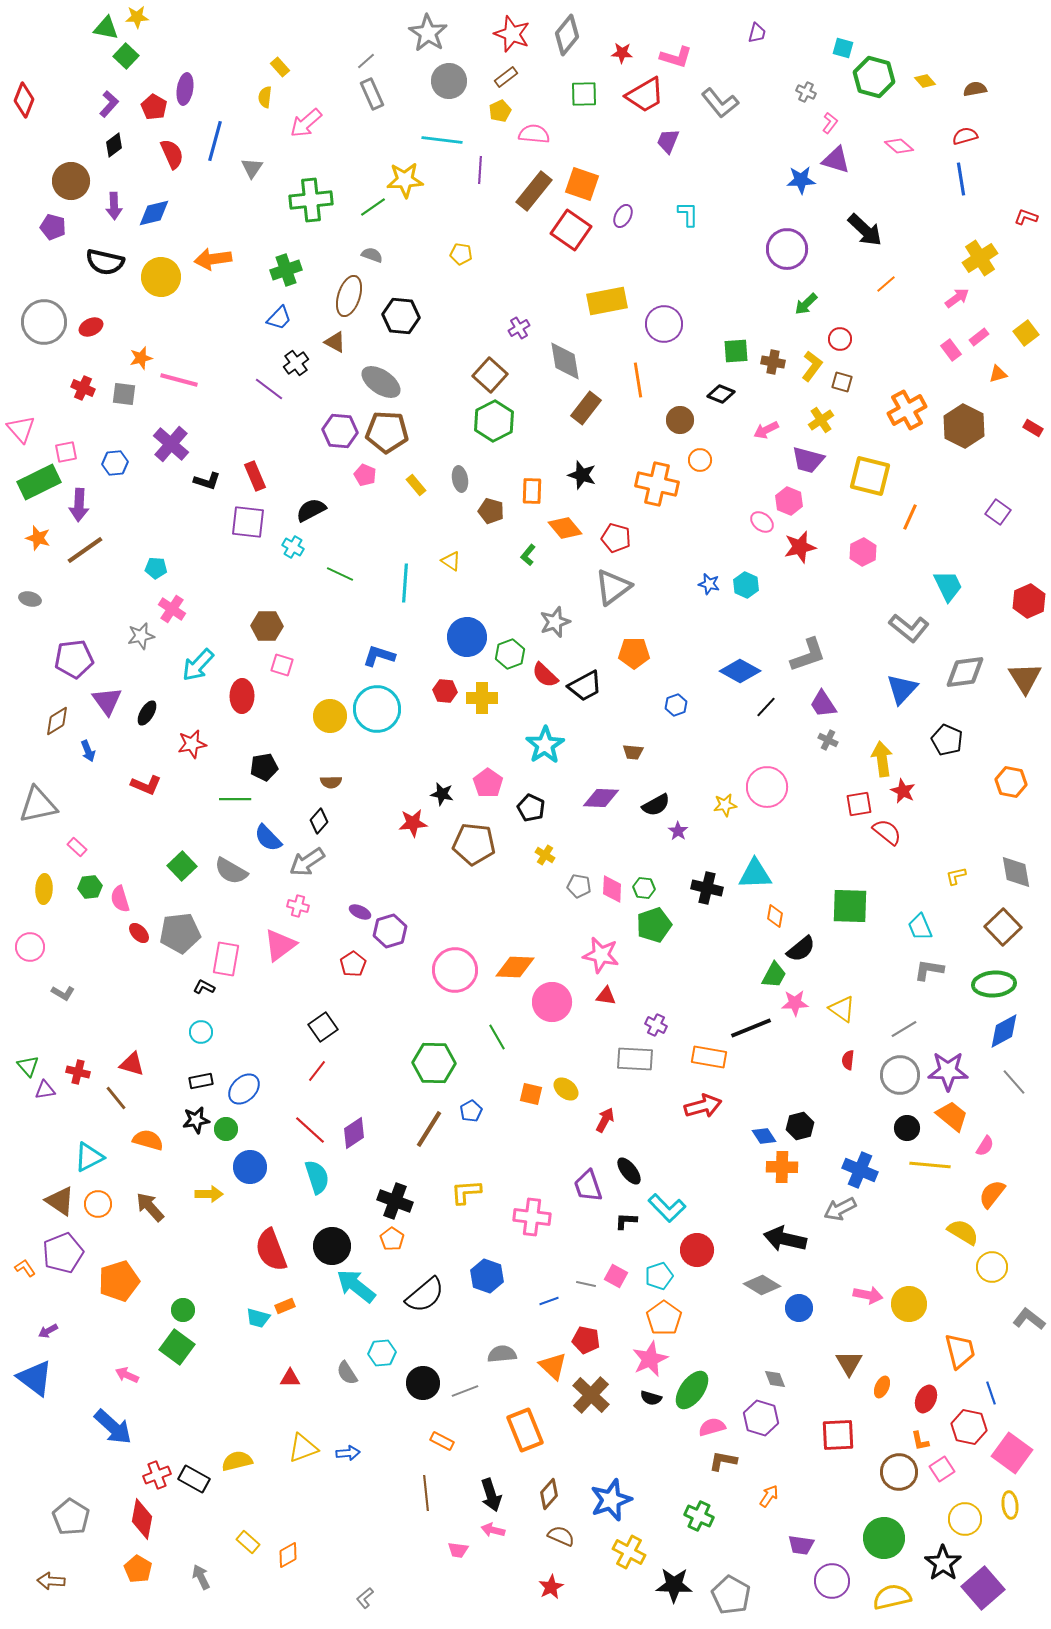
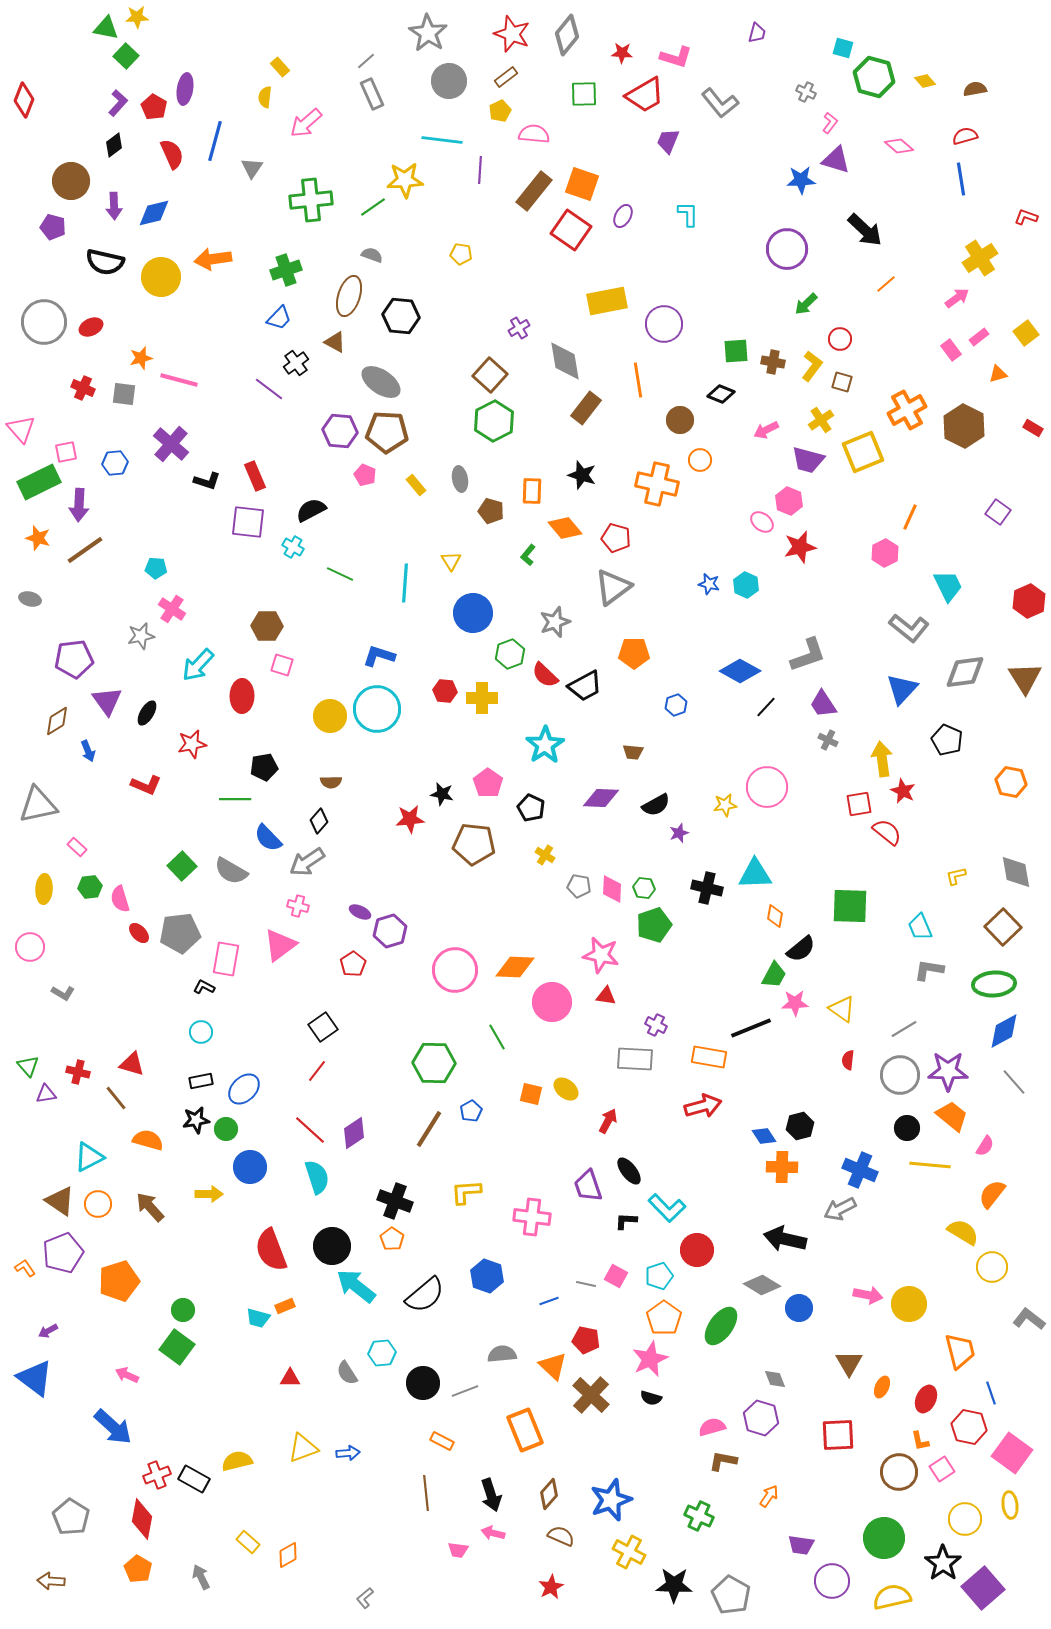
purple L-shape at (109, 104): moved 9 px right, 1 px up
yellow square at (870, 476): moved 7 px left, 24 px up; rotated 36 degrees counterclockwise
pink hexagon at (863, 552): moved 22 px right, 1 px down
yellow triangle at (451, 561): rotated 25 degrees clockwise
blue circle at (467, 637): moved 6 px right, 24 px up
red star at (413, 823): moved 3 px left, 4 px up
purple star at (678, 831): moved 1 px right, 2 px down; rotated 18 degrees clockwise
purple triangle at (45, 1090): moved 1 px right, 4 px down
red arrow at (605, 1120): moved 3 px right, 1 px down
green ellipse at (692, 1390): moved 29 px right, 64 px up
pink arrow at (493, 1530): moved 3 px down
